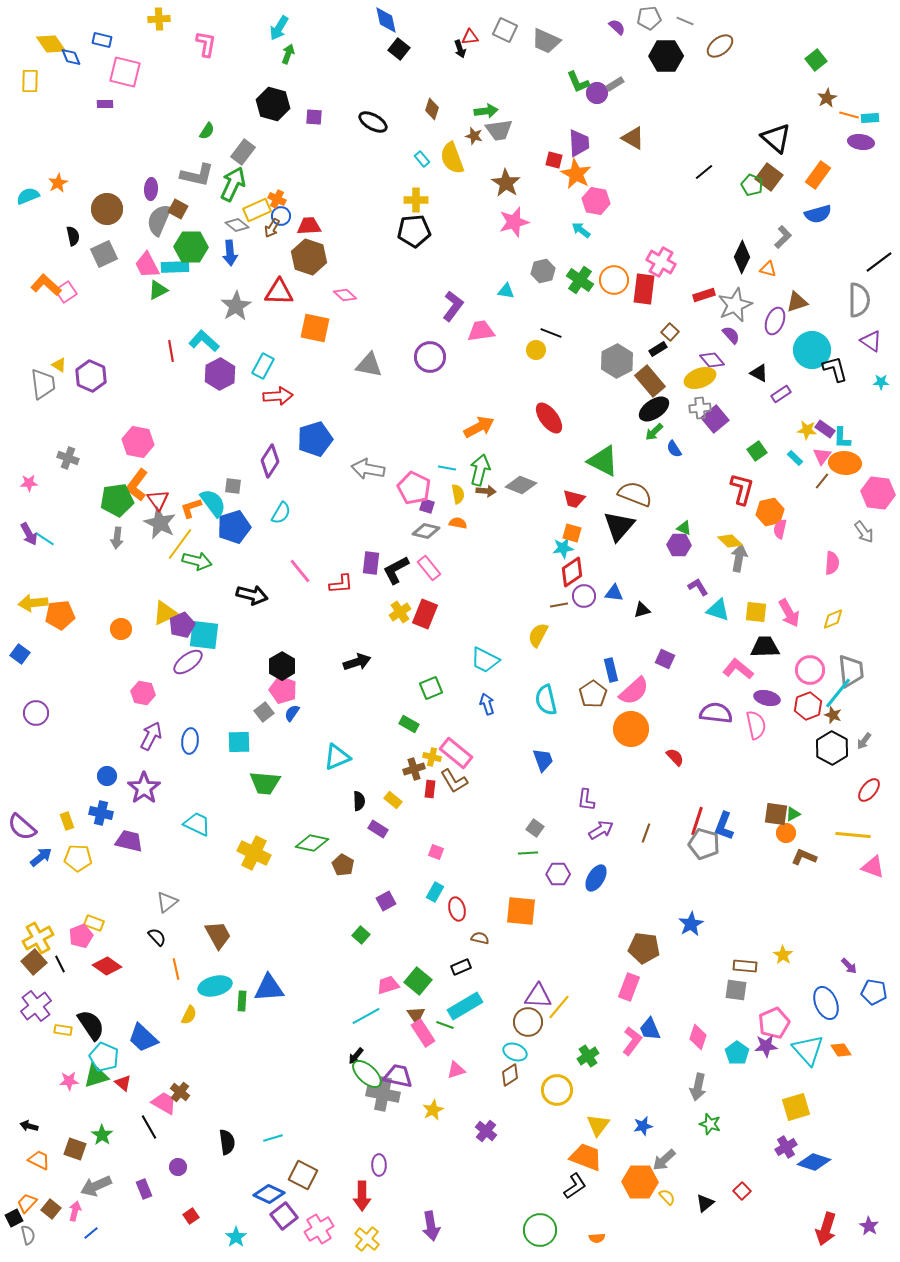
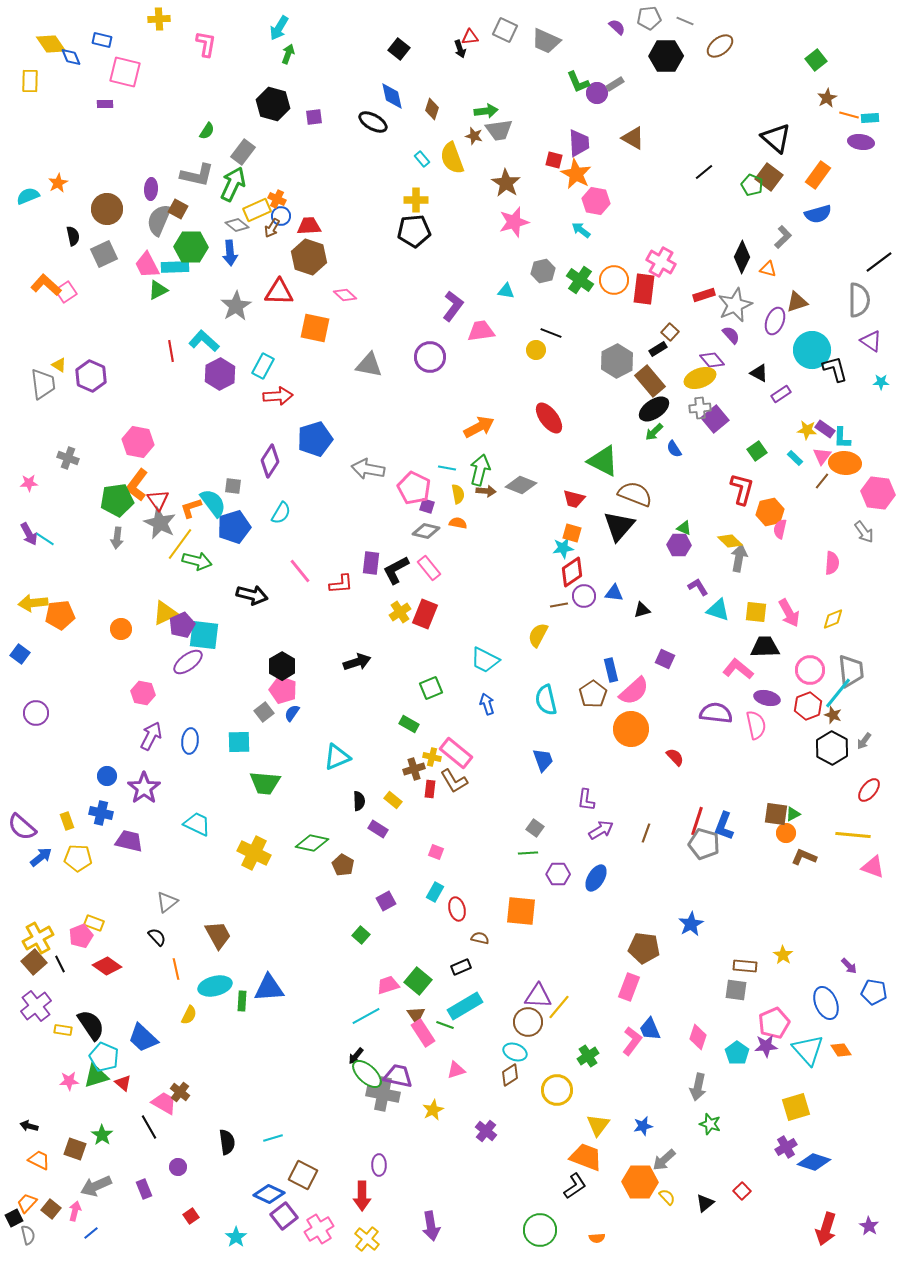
blue diamond at (386, 20): moved 6 px right, 76 px down
purple square at (314, 117): rotated 12 degrees counterclockwise
